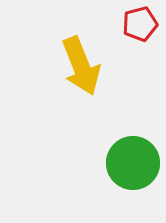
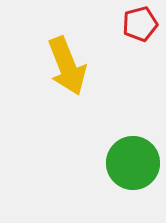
yellow arrow: moved 14 px left
